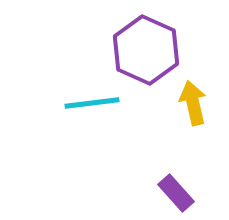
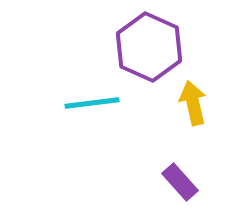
purple hexagon: moved 3 px right, 3 px up
purple rectangle: moved 4 px right, 11 px up
